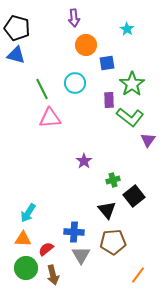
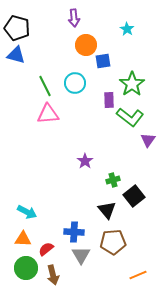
blue square: moved 4 px left, 2 px up
green line: moved 3 px right, 3 px up
pink triangle: moved 2 px left, 4 px up
purple star: moved 1 px right
cyan arrow: moved 1 px left, 1 px up; rotated 96 degrees counterclockwise
orange line: rotated 30 degrees clockwise
